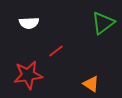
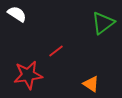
white semicircle: moved 12 px left, 9 px up; rotated 144 degrees counterclockwise
